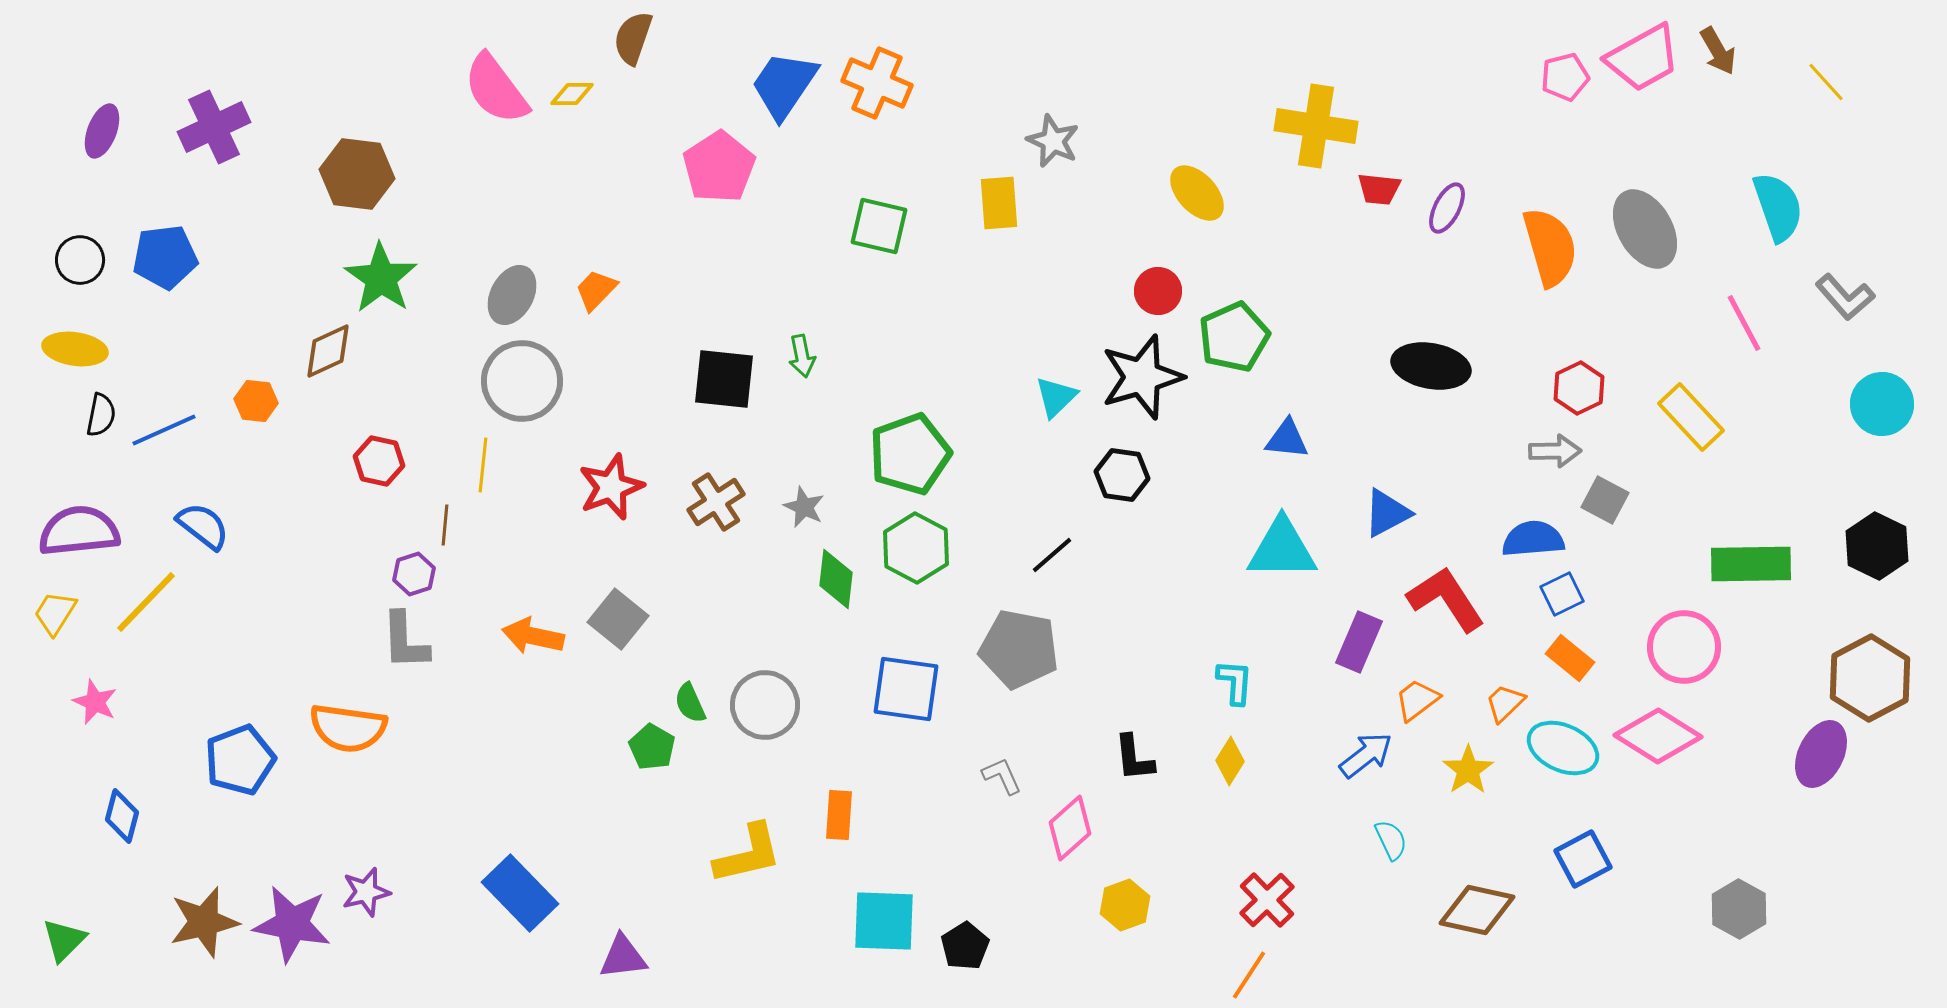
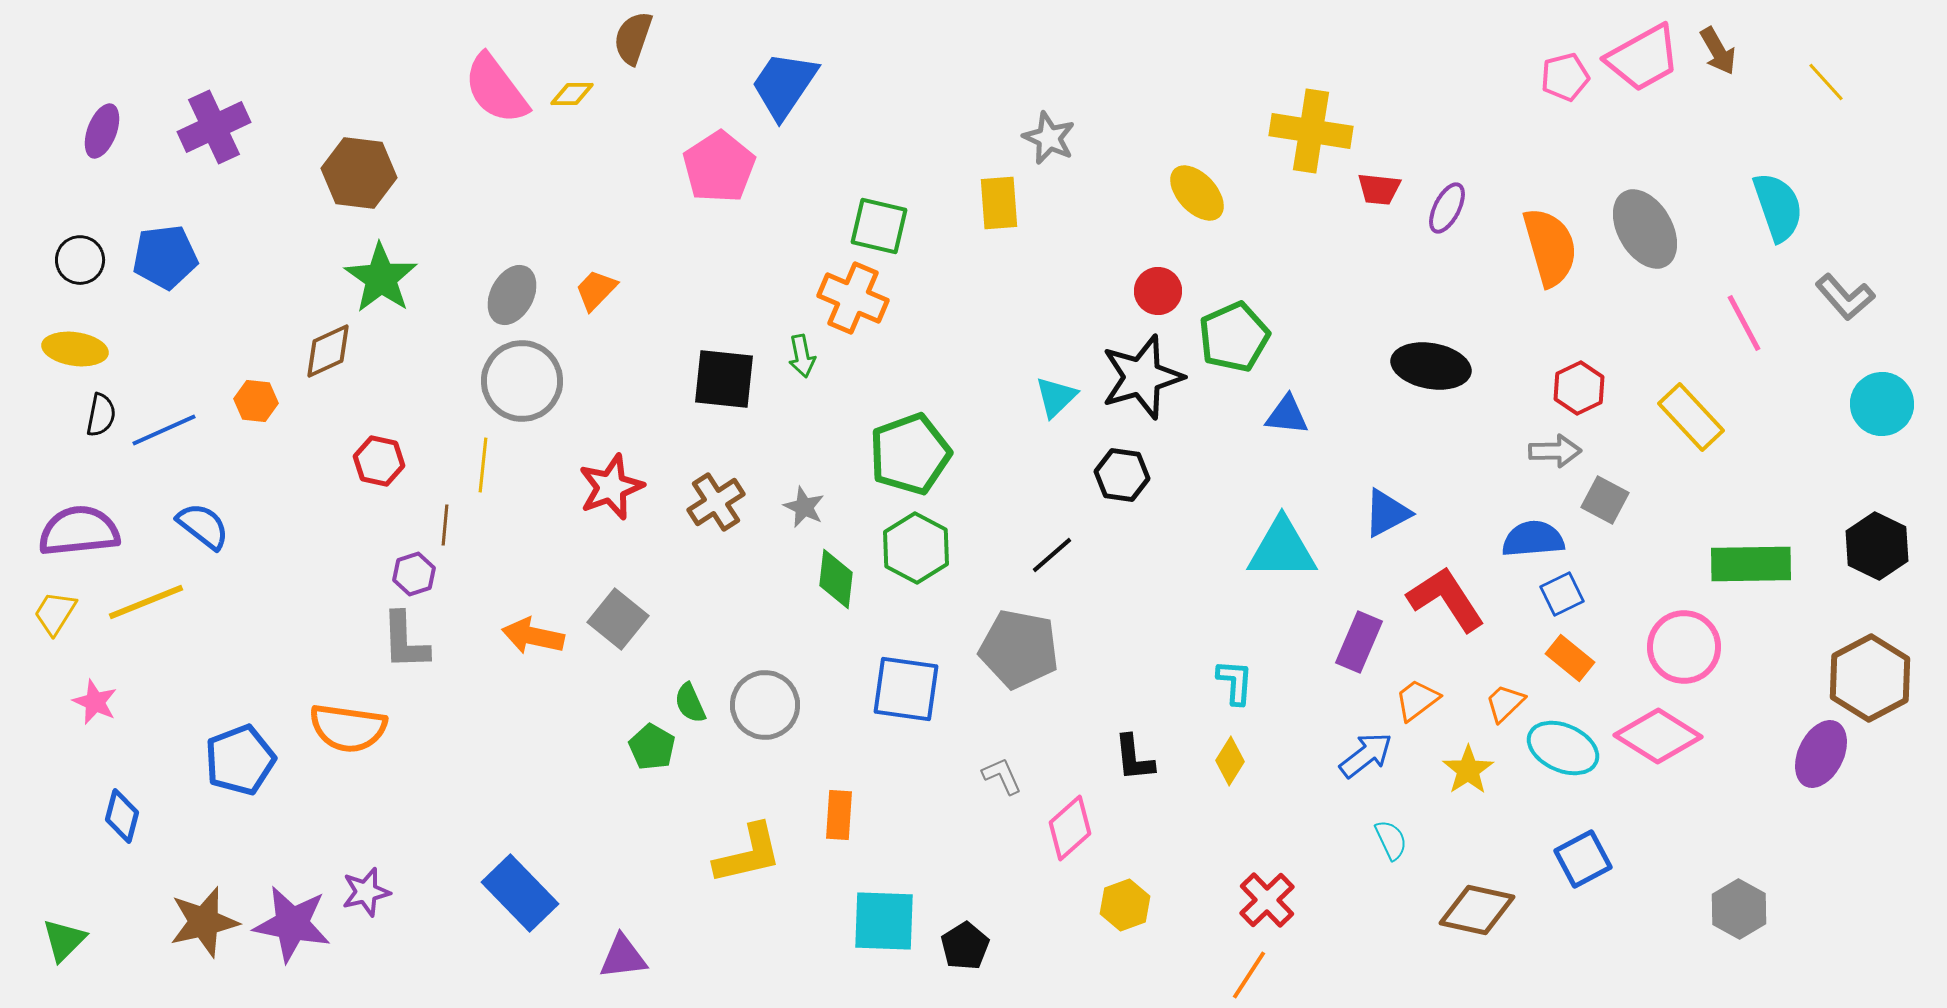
orange cross at (877, 83): moved 24 px left, 215 px down
yellow cross at (1316, 126): moved 5 px left, 5 px down
gray star at (1053, 141): moved 4 px left, 3 px up
brown hexagon at (357, 174): moved 2 px right, 1 px up
blue triangle at (1287, 439): moved 24 px up
yellow line at (146, 602): rotated 24 degrees clockwise
